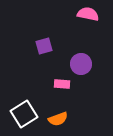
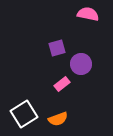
purple square: moved 13 px right, 2 px down
pink rectangle: rotated 42 degrees counterclockwise
